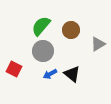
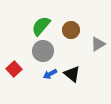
red square: rotated 21 degrees clockwise
